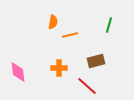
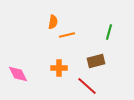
green line: moved 7 px down
orange line: moved 3 px left
pink diamond: moved 2 px down; rotated 20 degrees counterclockwise
